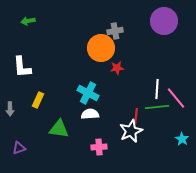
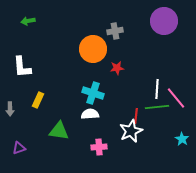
orange circle: moved 8 px left, 1 px down
cyan cross: moved 5 px right; rotated 10 degrees counterclockwise
green triangle: moved 2 px down
